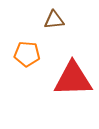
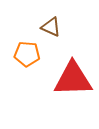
brown triangle: moved 3 px left, 7 px down; rotated 30 degrees clockwise
